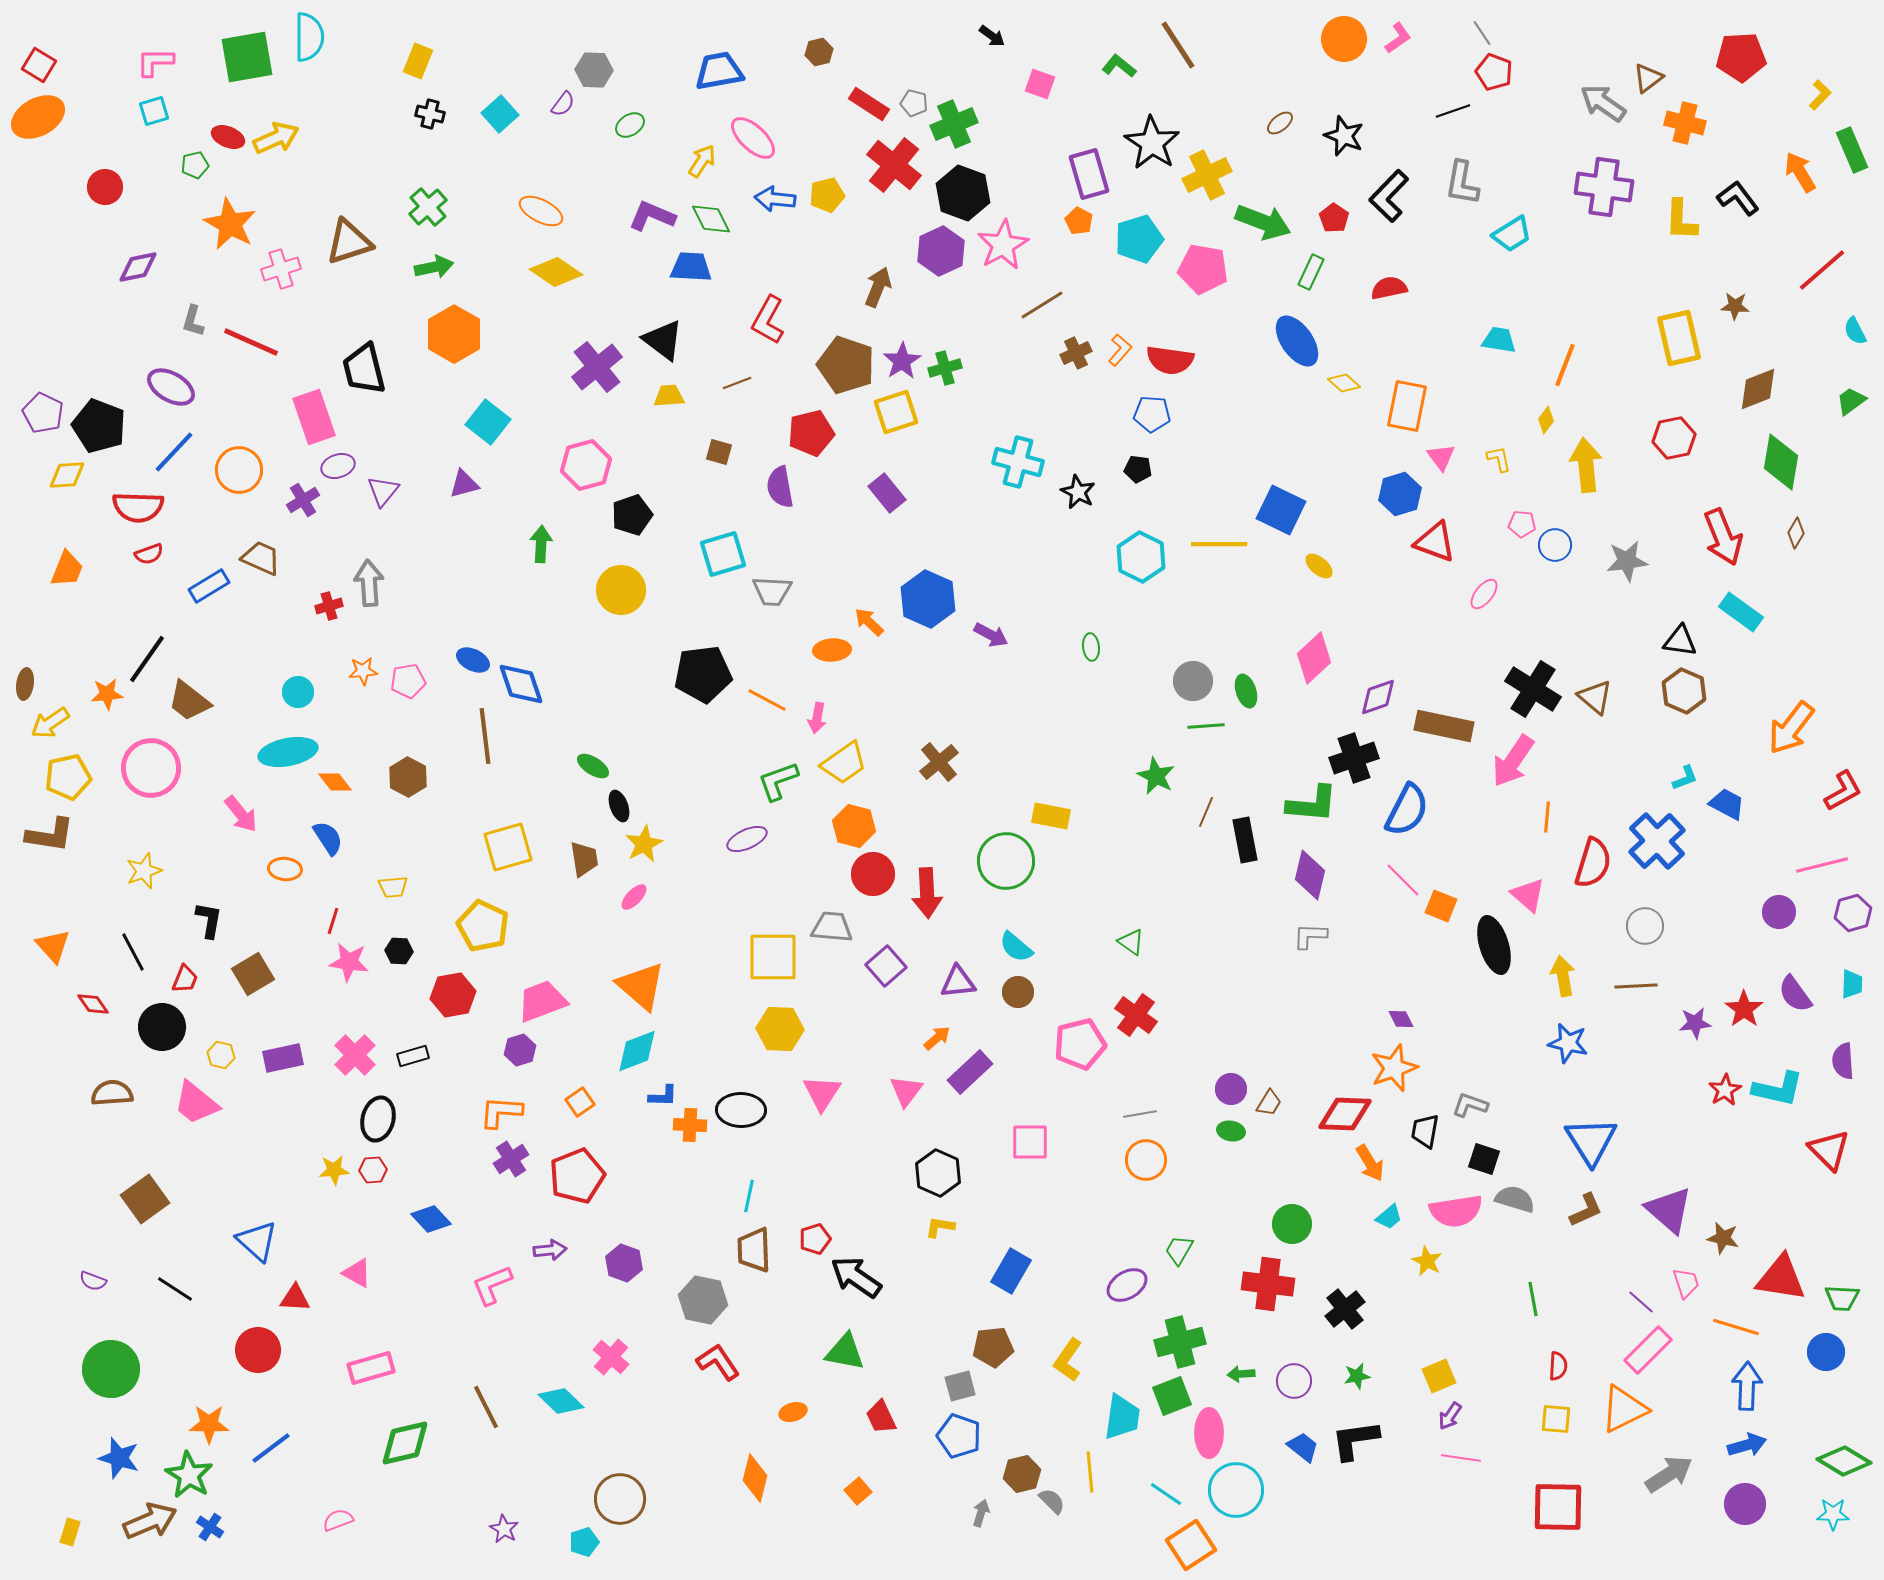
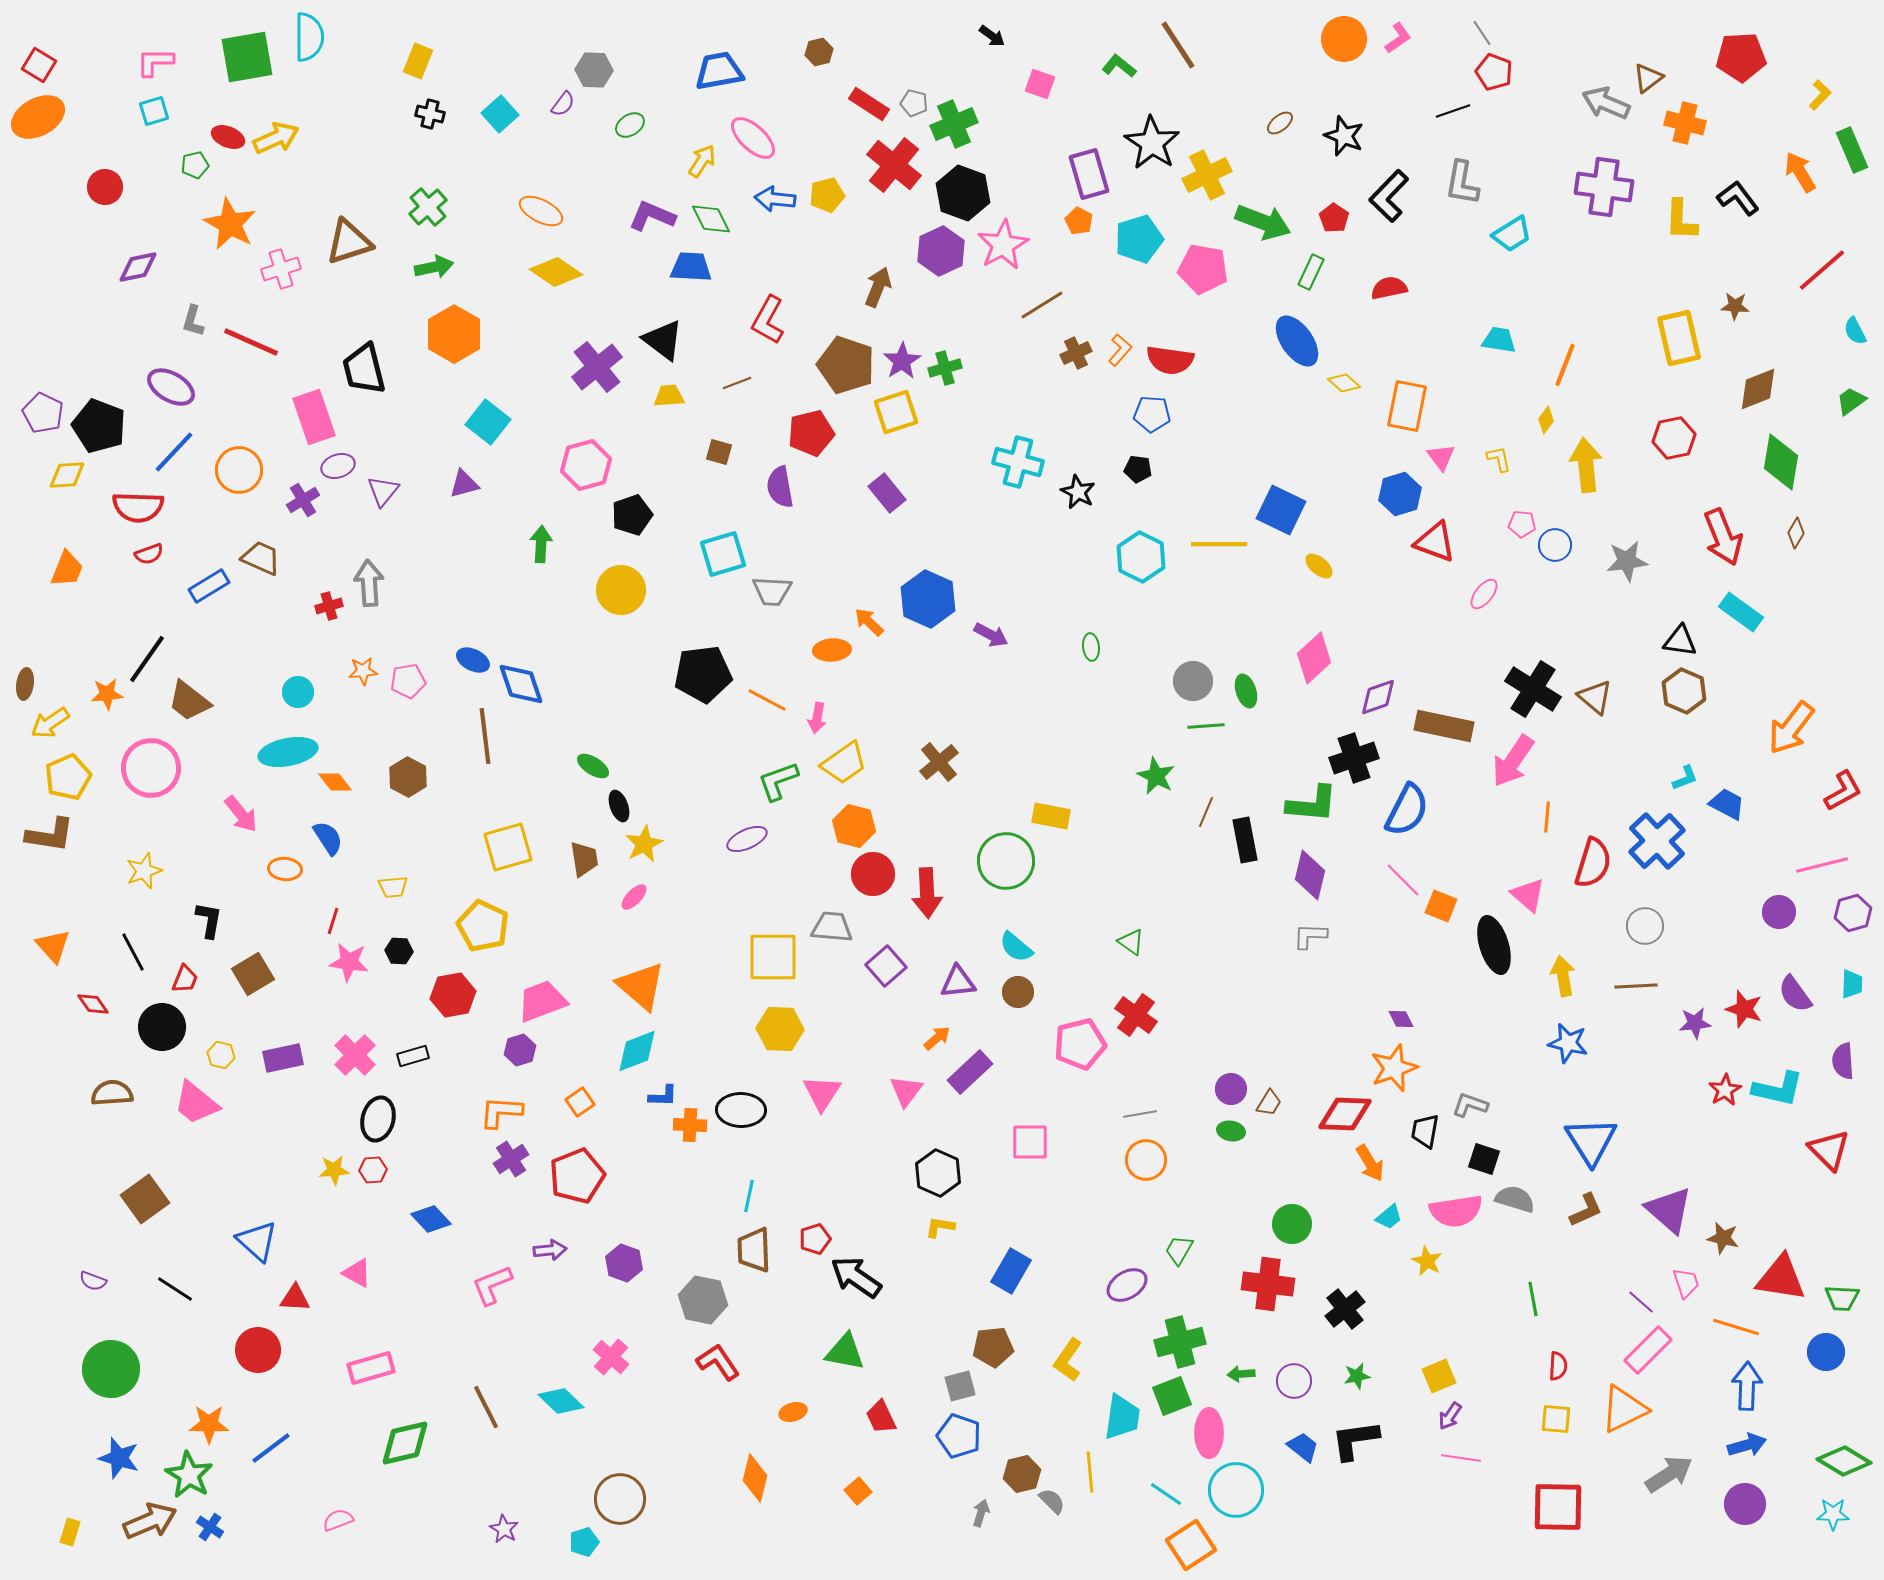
gray arrow at (1603, 103): moved 3 px right; rotated 12 degrees counterclockwise
yellow pentagon at (68, 777): rotated 12 degrees counterclockwise
red star at (1744, 1009): rotated 18 degrees counterclockwise
